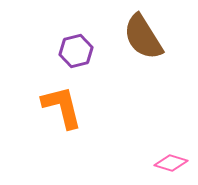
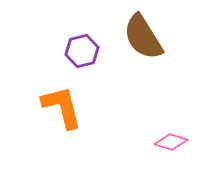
purple hexagon: moved 6 px right
pink diamond: moved 21 px up
